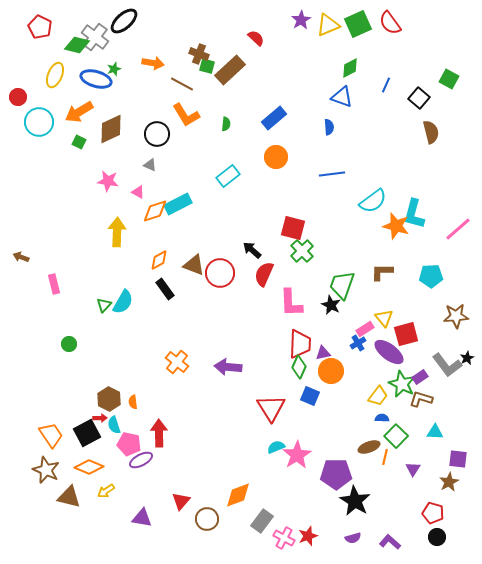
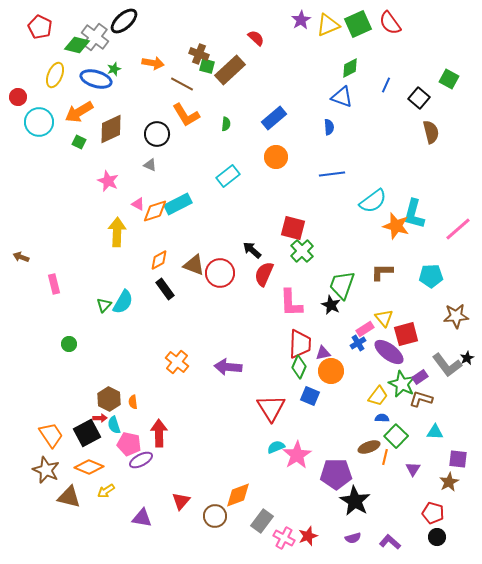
pink star at (108, 181): rotated 15 degrees clockwise
pink triangle at (138, 192): moved 12 px down
brown circle at (207, 519): moved 8 px right, 3 px up
